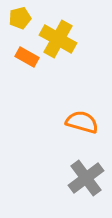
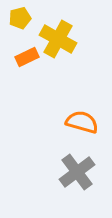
orange rectangle: rotated 55 degrees counterclockwise
gray cross: moved 9 px left, 6 px up
